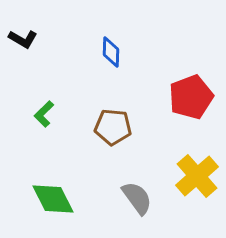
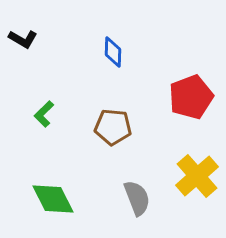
blue diamond: moved 2 px right
gray semicircle: rotated 15 degrees clockwise
